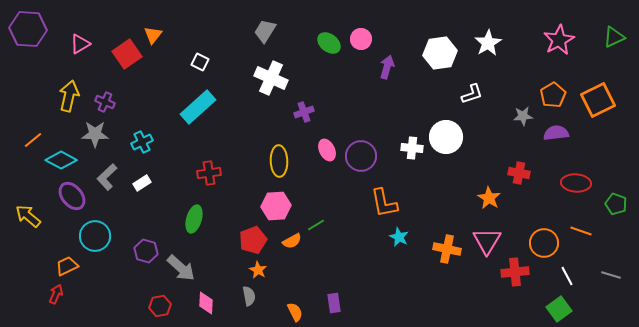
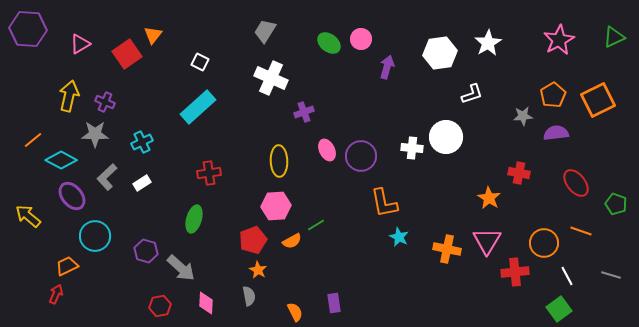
red ellipse at (576, 183): rotated 48 degrees clockwise
